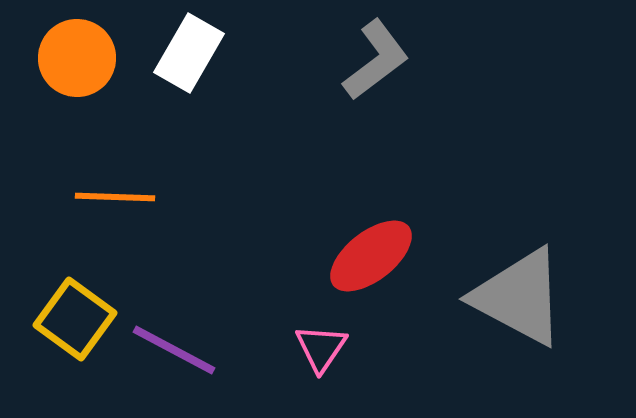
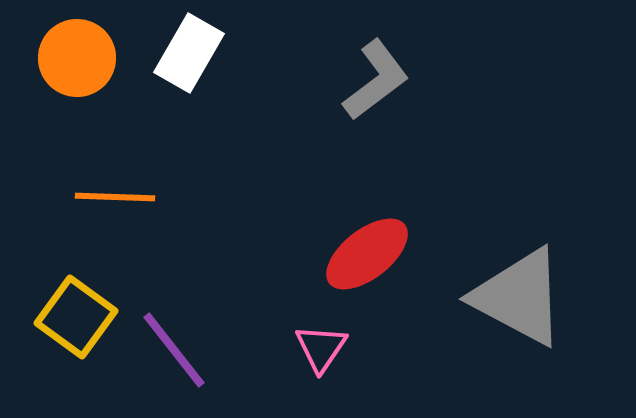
gray L-shape: moved 20 px down
red ellipse: moved 4 px left, 2 px up
yellow square: moved 1 px right, 2 px up
purple line: rotated 24 degrees clockwise
